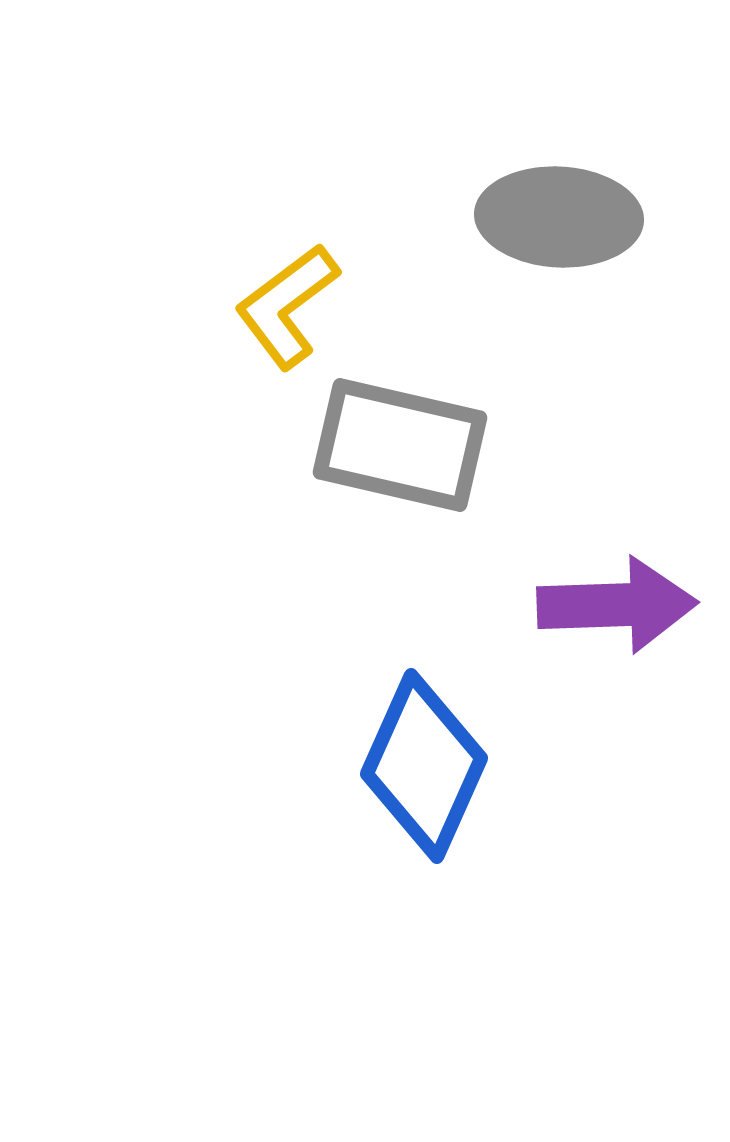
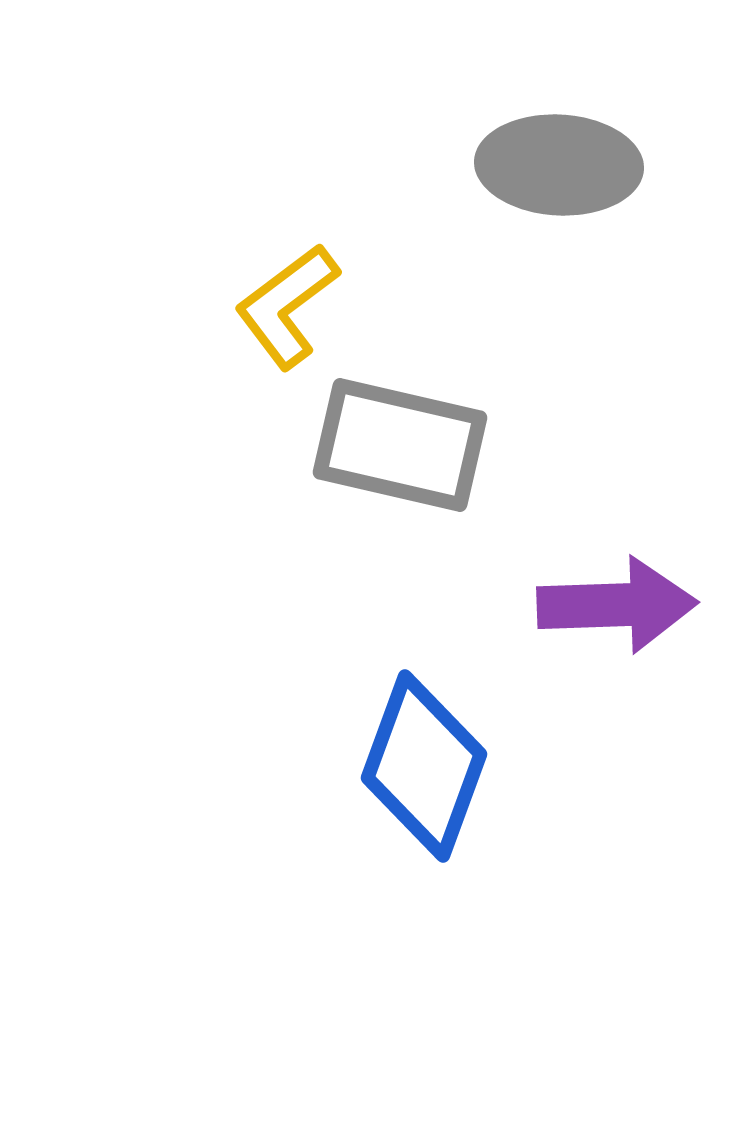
gray ellipse: moved 52 px up
blue diamond: rotated 4 degrees counterclockwise
